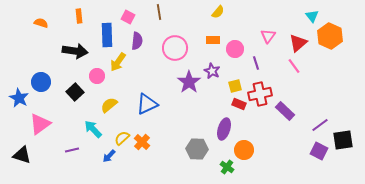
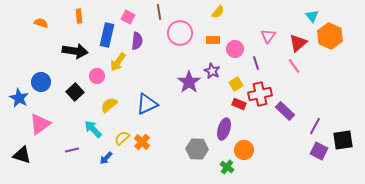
blue rectangle at (107, 35): rotated 15 degrees clockwise
pink circle at (175, 48): moved 5 px right, 15 px up
yellow square at (235, 86): moved 1 px right, 2 px up; rotated 16 degrees counterclockwise
purple line at (320, 125): moved 5 px left, 1 px down; rotated 24 degrees counterclockwise
blue arrow at (109, 156): moved 3 px left, 2 px down
